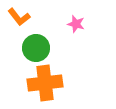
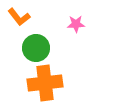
pink star: rotated 18 degrees counterclockwise
